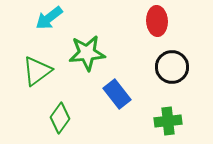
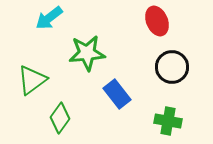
red ellipse: rotated 20 degrees counterclockwise
green triangle: moved 5 px left, 9 px down
green cross: rotated 16 degrees clockwise
